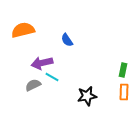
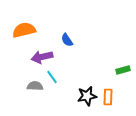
orange semicircle: moved 1 px right
purple arrow: moved 6 px up
green rectangle: rotated 64 degrees clockwise
cyan line: rotated 24 degrees clockwise
gray semicircle: moved 2 px right, 1 px down; rotated 28 degrees clockwise
orange rectangle: moved 16 px left, 5 px down
